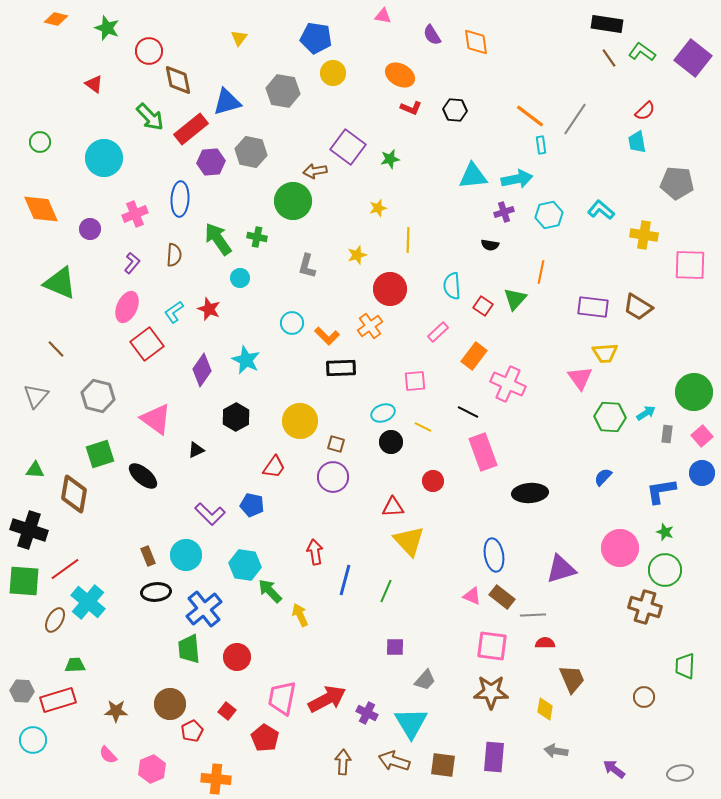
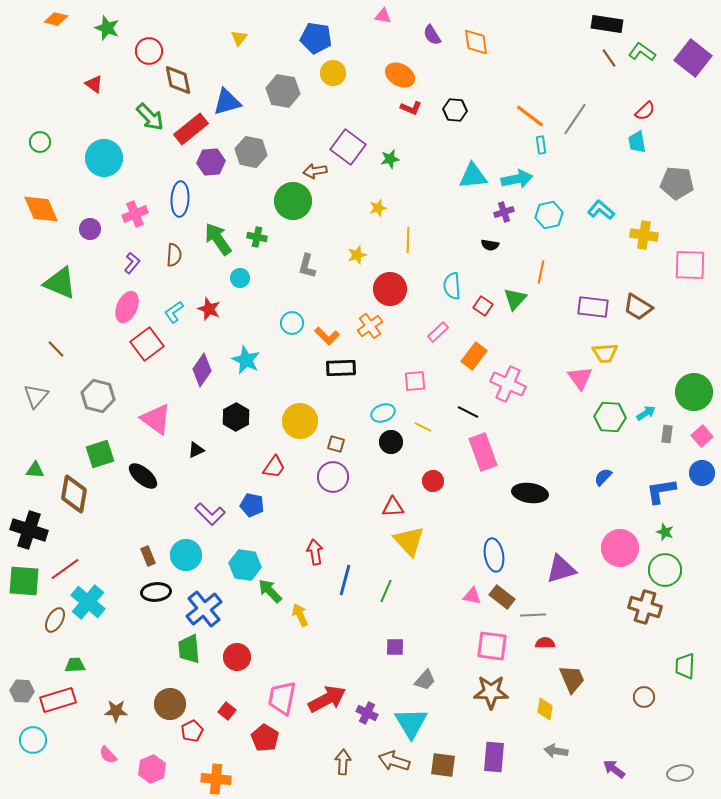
black ellipse at (530, 493): rotated 12 degrees clockwise
pink triangle at (472, 596): rotated 12 degrees counterclockwise
